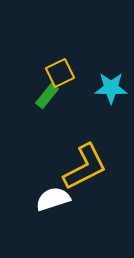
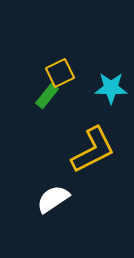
yellow L-shape: moved 8 px right, 17 px up
white semicircle: rotated 16 degrees counterclockwise
